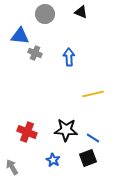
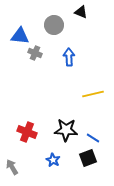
gray circle: moved 9 px right, 11 px down
